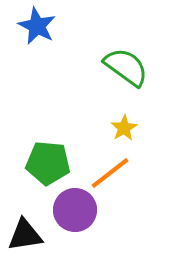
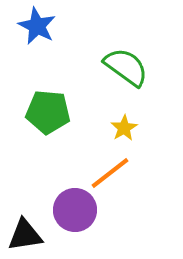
green pentagon: moved 51 px up
